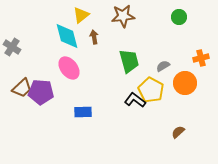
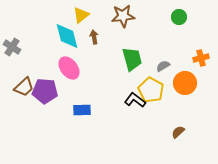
green trapezoid: moved 3 px right, 2 px up
brown trapezoid: moved 2 px right, 1 px up
purple pentagon: moved 4 px right, 1 px up
blue rectangle: moved 1 px left, 2 px up
